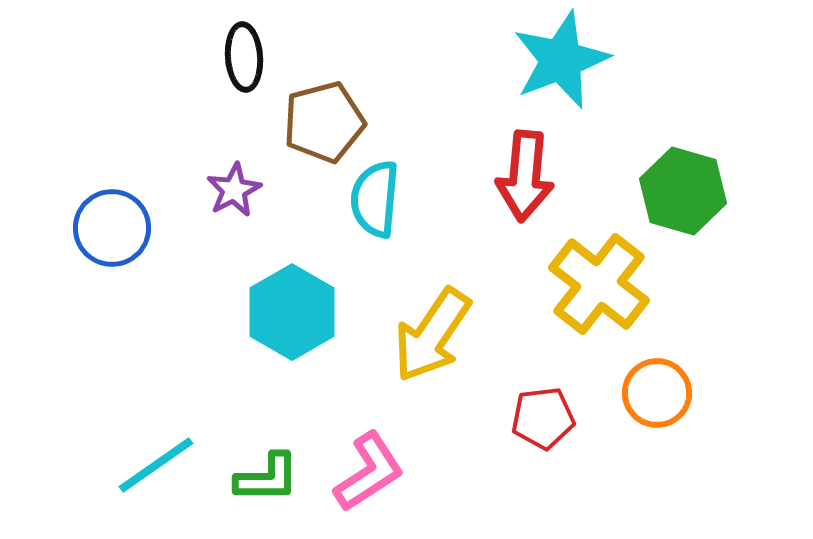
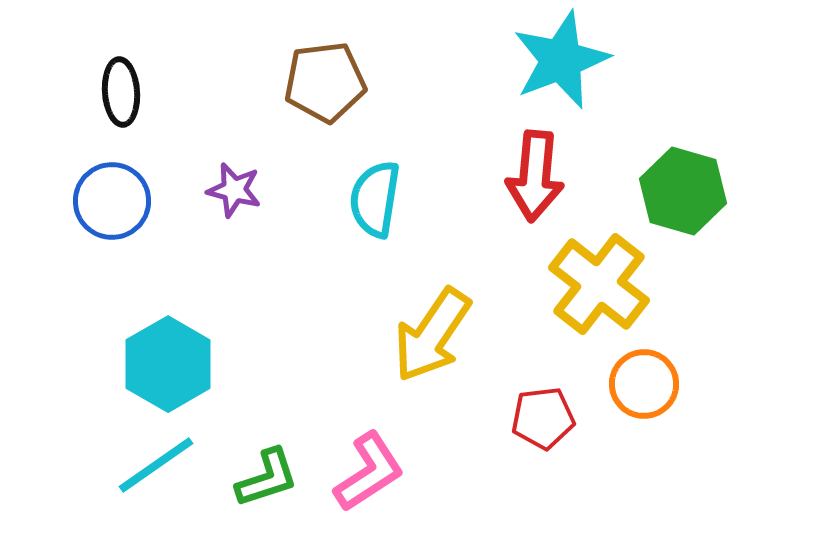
black ellipse: moved 123 px left, 35 px down
brown pentagon: moved 1 px right, 40 px up; rotated 8 degrees clockwise
red arrow: moved 10 px right
purple star: rotated 30 degrees counterclockwise
cyan semicircle: rotated 4 degrees clockwise
blue circle: moved 27 px up
cyan hexagon: moved 124 px left, 52 px down
orange circle: moved 13 px left, 9 px up
green L-shape: rotated 18 degrees counterclockwise
